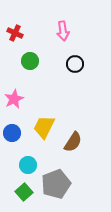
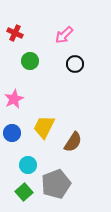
pink arrow: moved 1 px right, 4 px down; rotated 54 degrees clockwise
